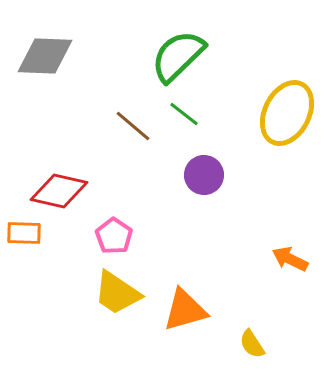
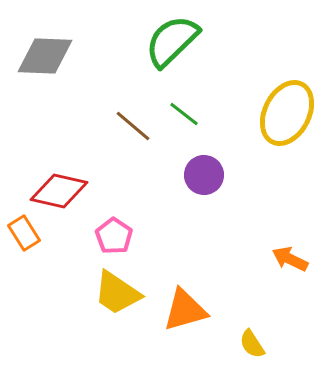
green semicircle: moved 6 px left, 15 px up
orange rectangle: rotated 56 degrees clockwise
